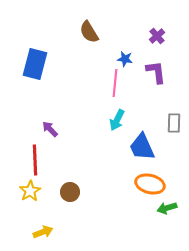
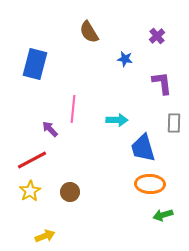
purple L-shape: moved 6 px right, 11 px down
pink line: moved 42 px left, 26 px down
cyan arrow: rotated 115 degrees counterclockwise
blue trapezoid: moved 1 px right, 1 px down; rotated 8 degrees clockwise
red line: moved 3 px left; rotated 64 degrees clockwise
orange ellipse: rotated 12 degrees counterclockwise
green arrow: moved 4 px left, 7 px down
yellow arrow: moved 2 px right, 4 px down
